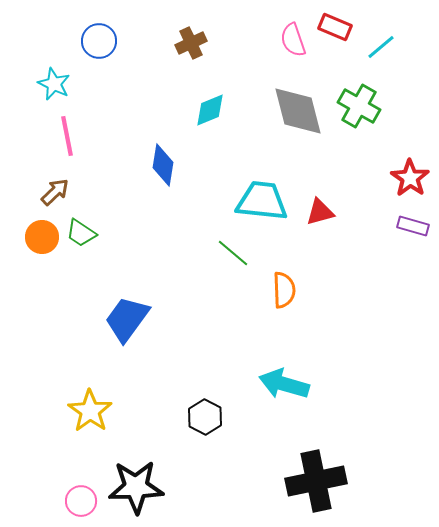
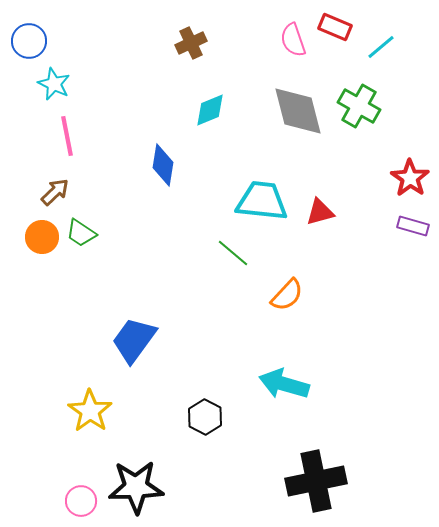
blue circle: moved 70 px left
orange semicircle: moved 3 px right, 5 px down; rotated 45 degrees clockwise
blue trapezoid: moved 7 px right, 21 px down
